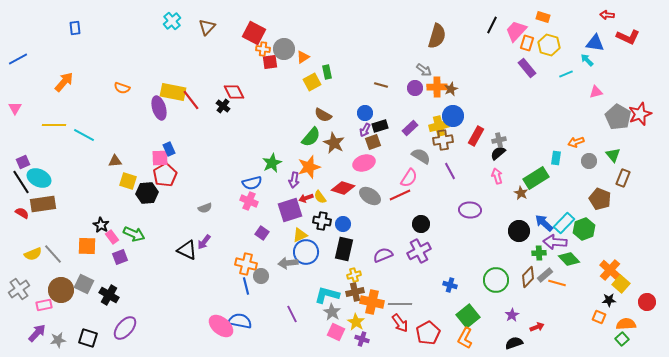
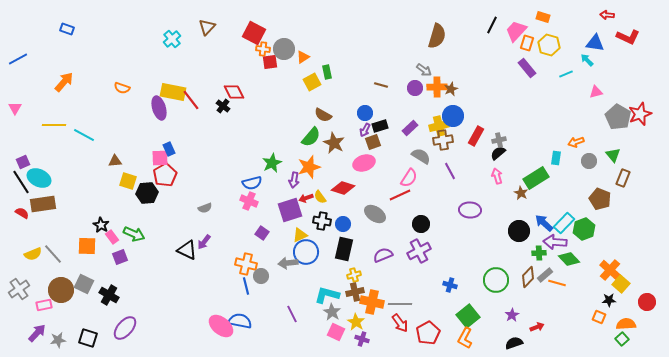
cyan cross at (172, 21): moved 18 px down
blue rectangle at (75, 28): moved 8 px left, 1 px down; rotated 64 degrees counterclockwise
gray ellipse at (370, 196): moved 5 px right, 18 px down
